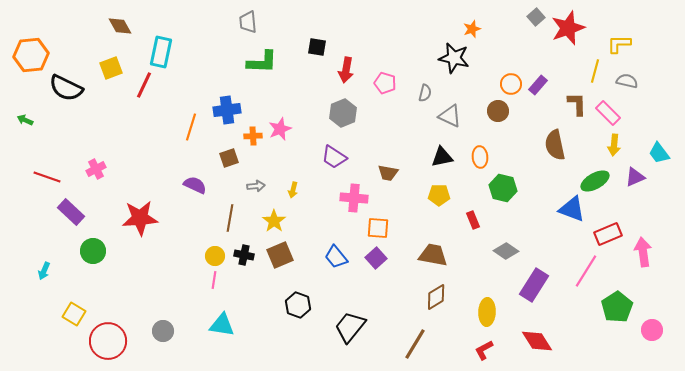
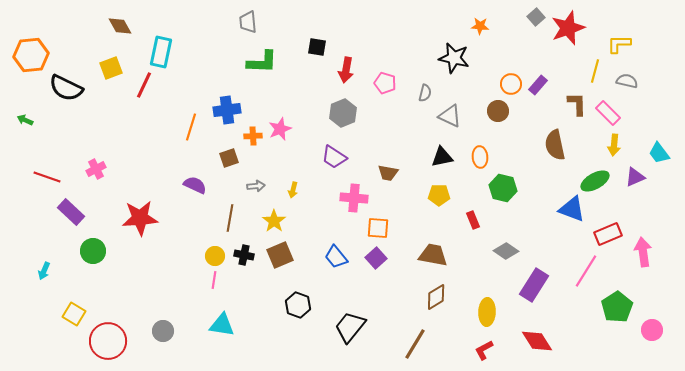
orange star at (472, 29): moved 8 px right, 3 px up; rotated 24 degrees clockwise
